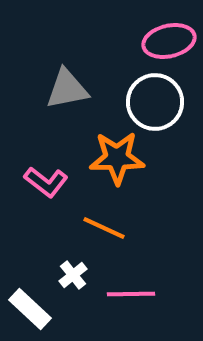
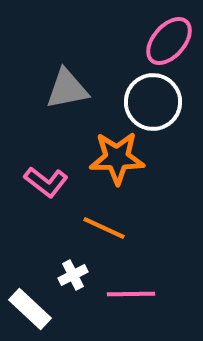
pink ellipse: rotated 36 degrees counterclockwise
white circle: moved 2 px left
white cross: rotated 12 degrees clockwise
